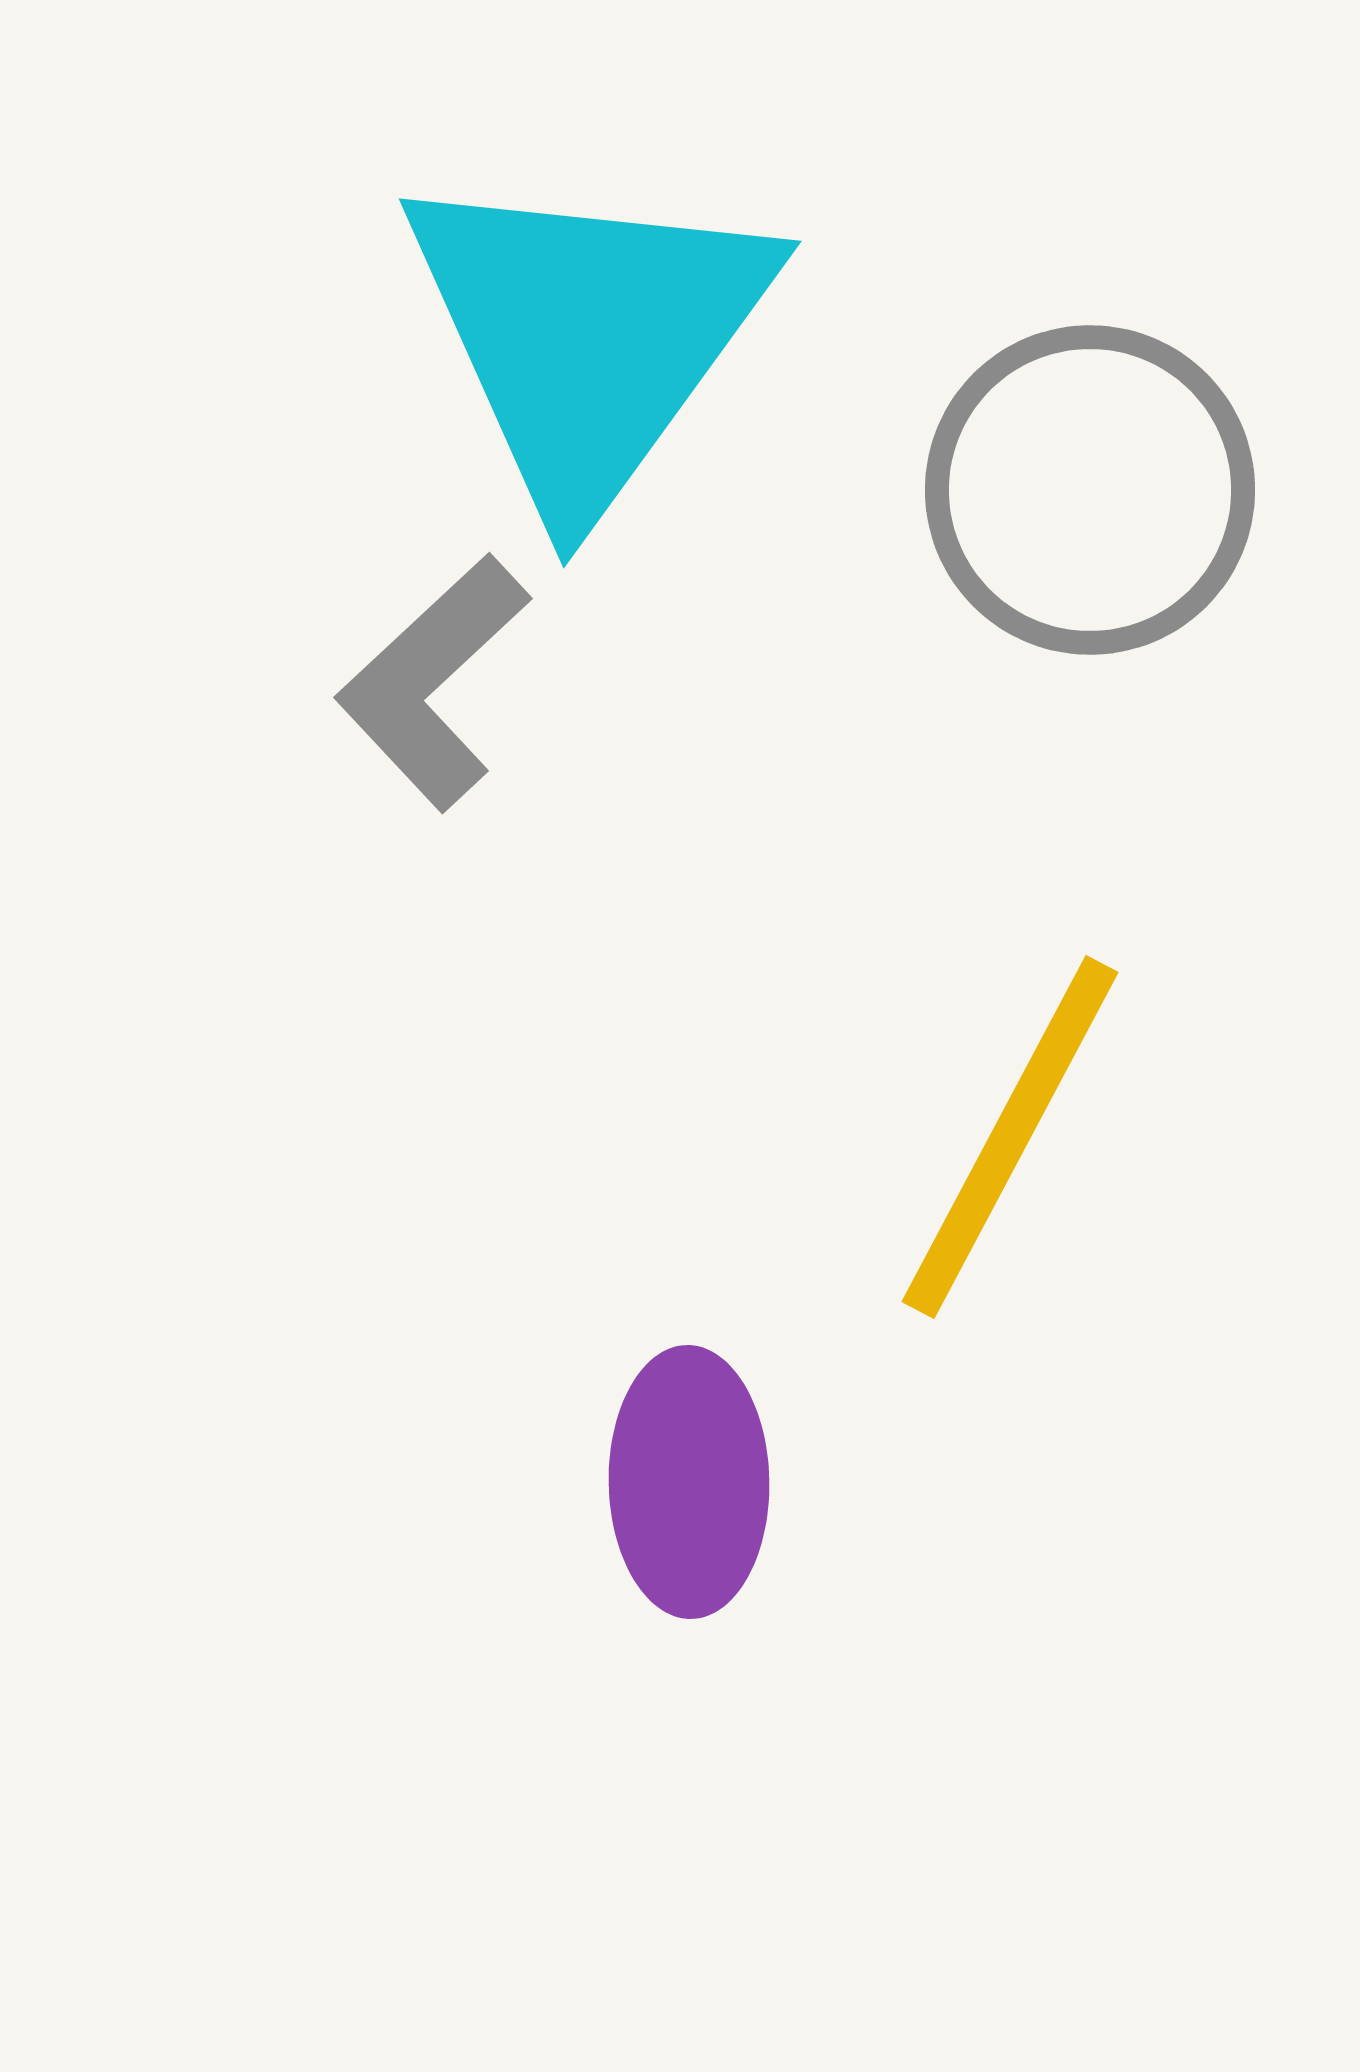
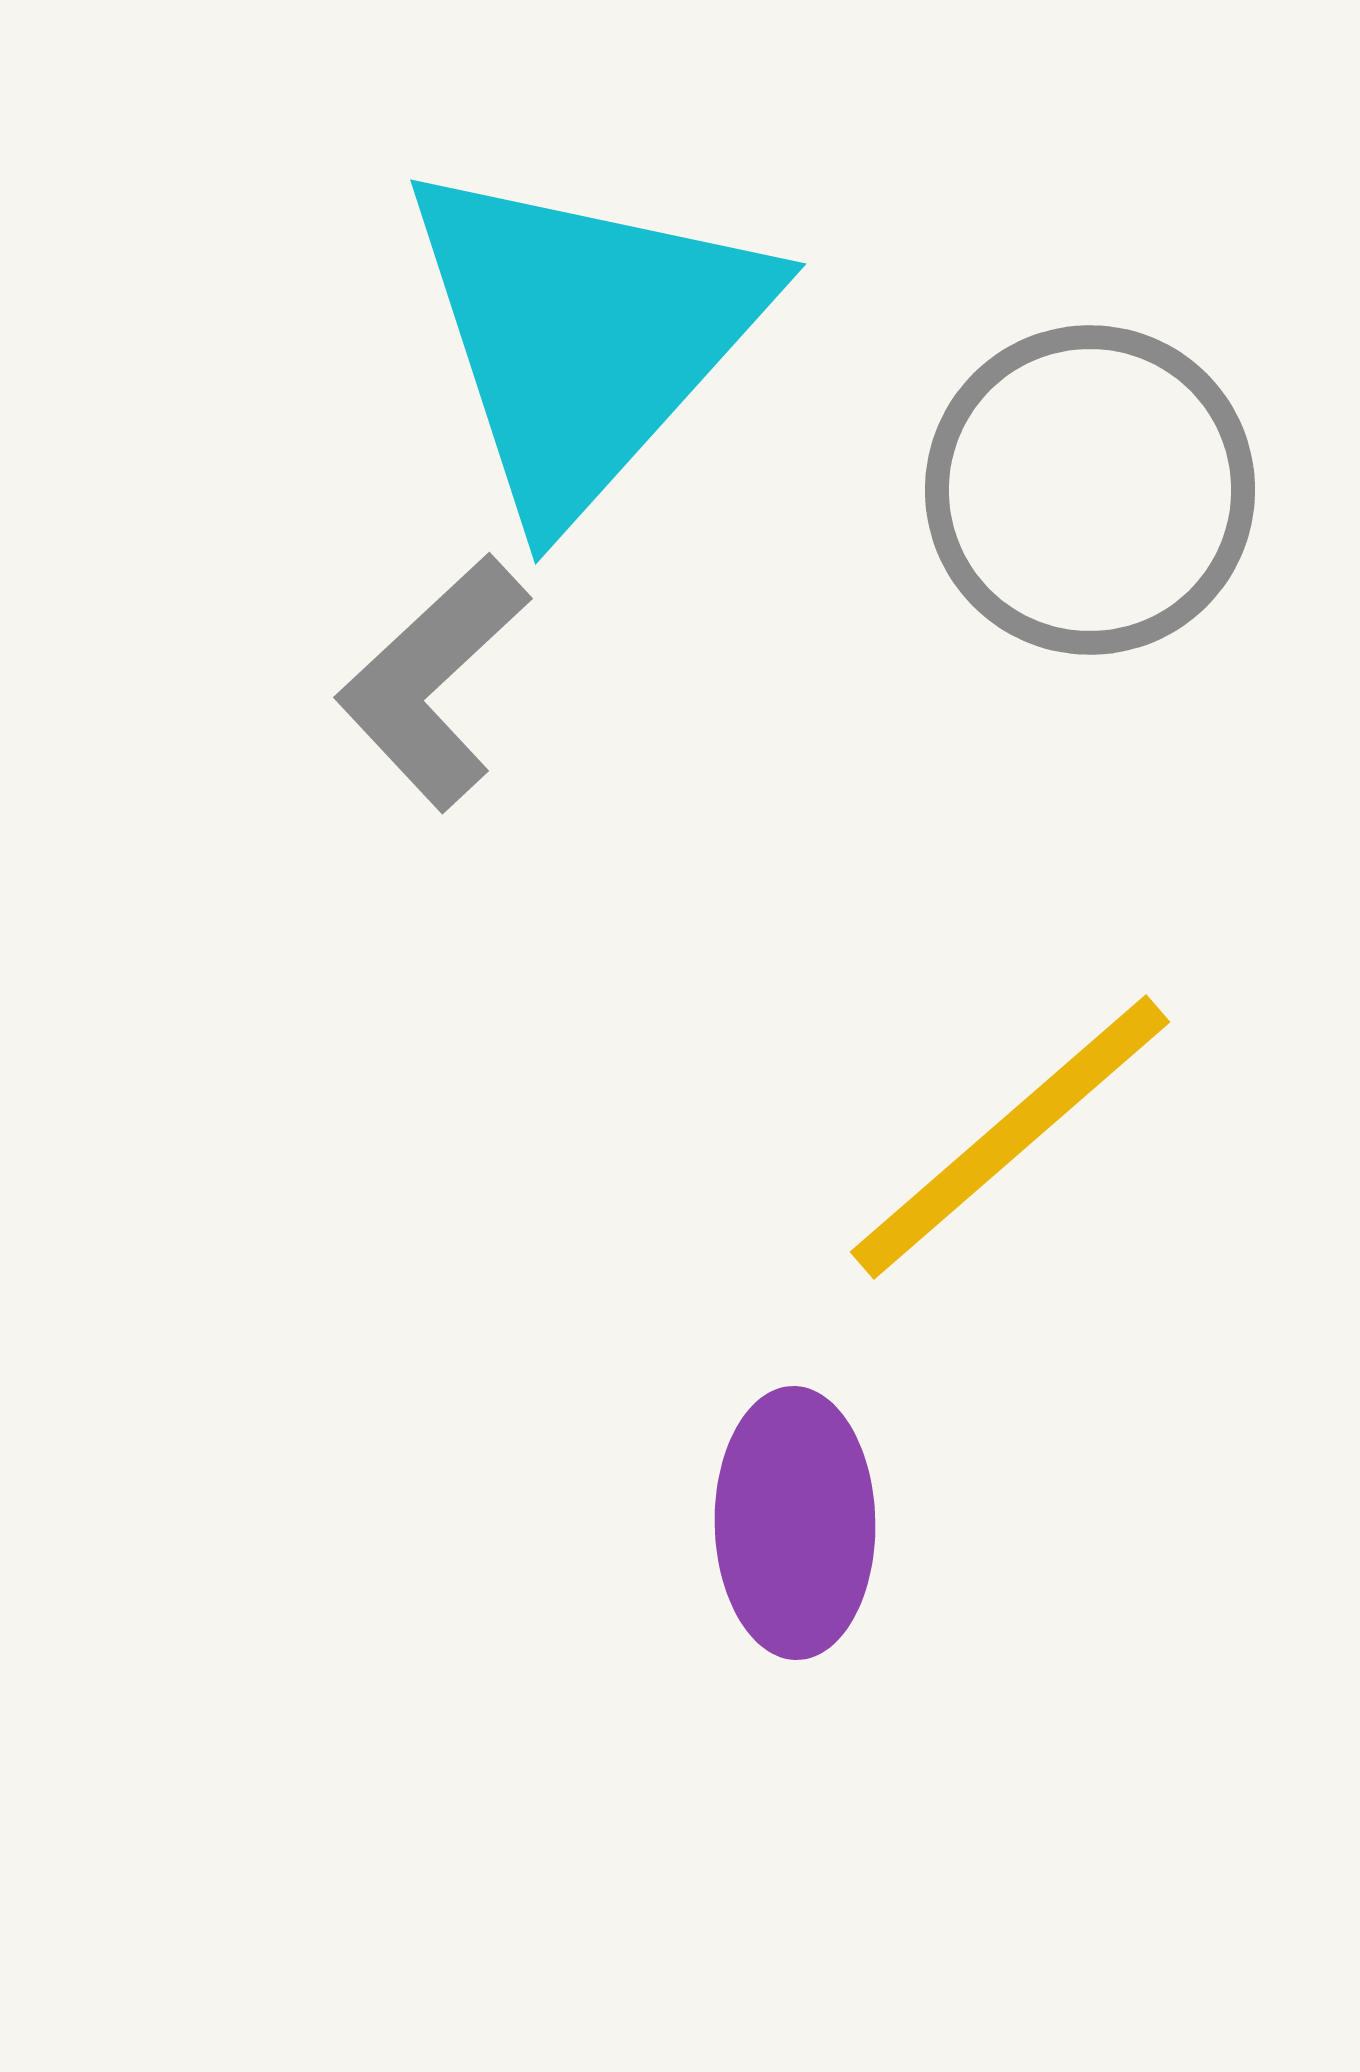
cyan triangle: moved 4 px left; rotated 6 degrees clockwise
yellow line: rotated 21 degrees clockwise
purple ellipse: moved 106 px right, 41 px down
